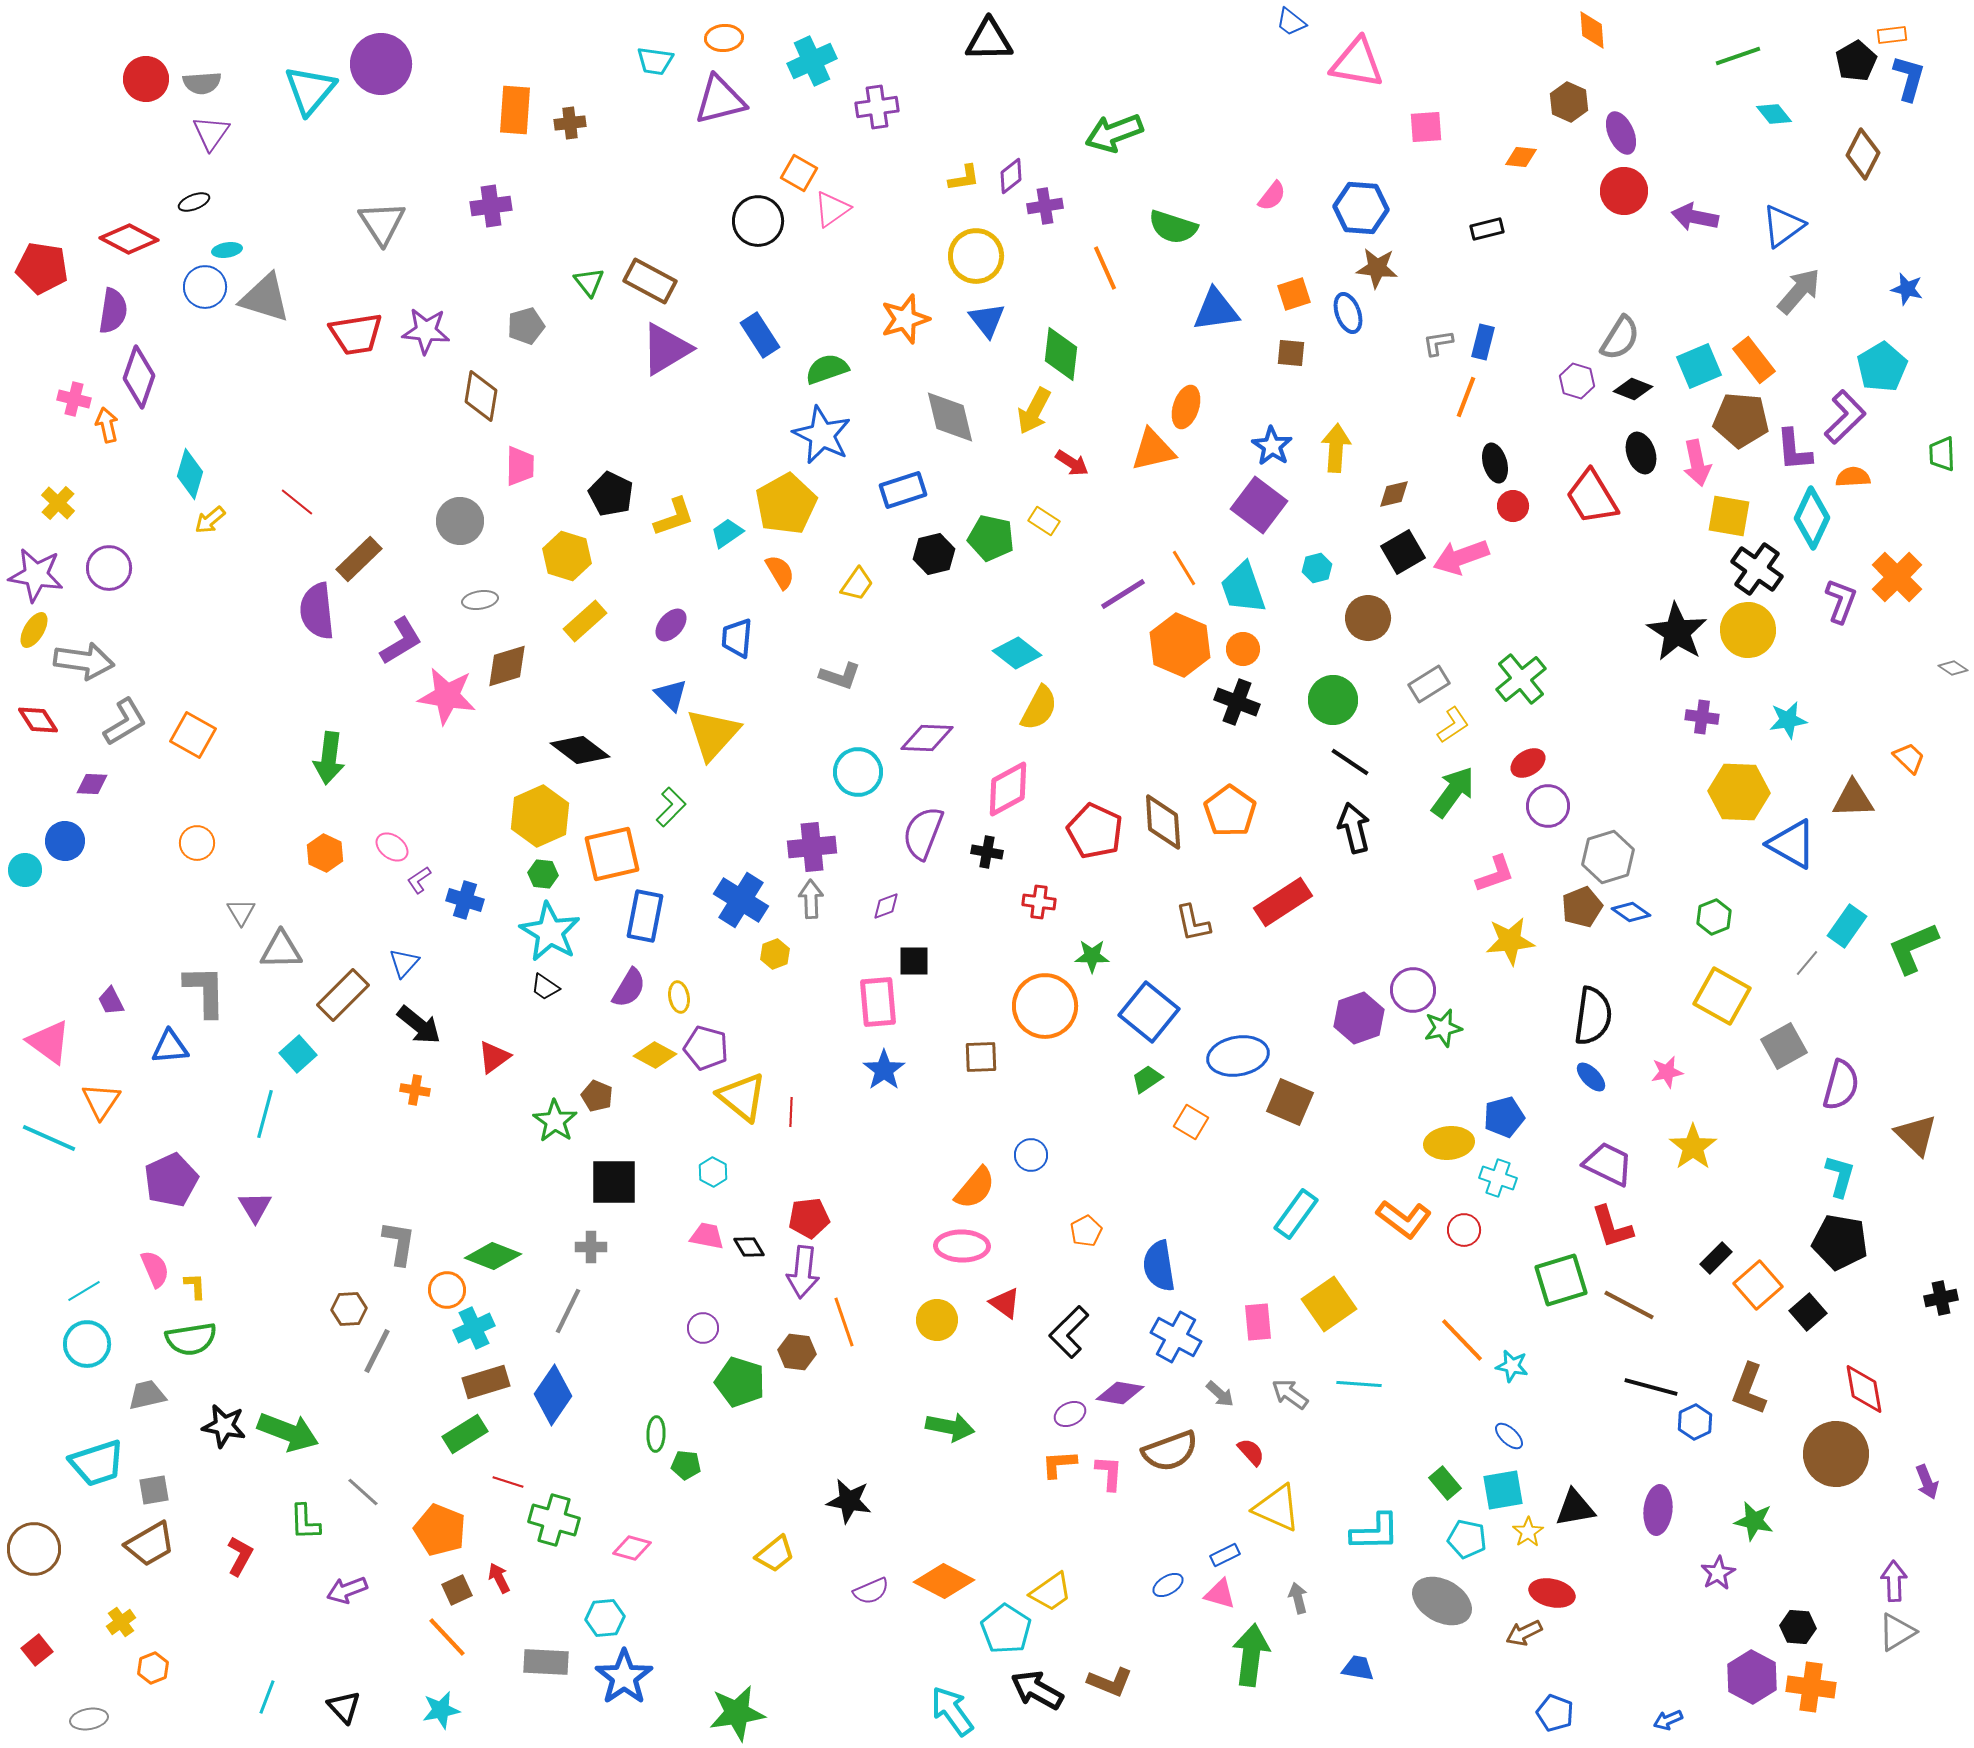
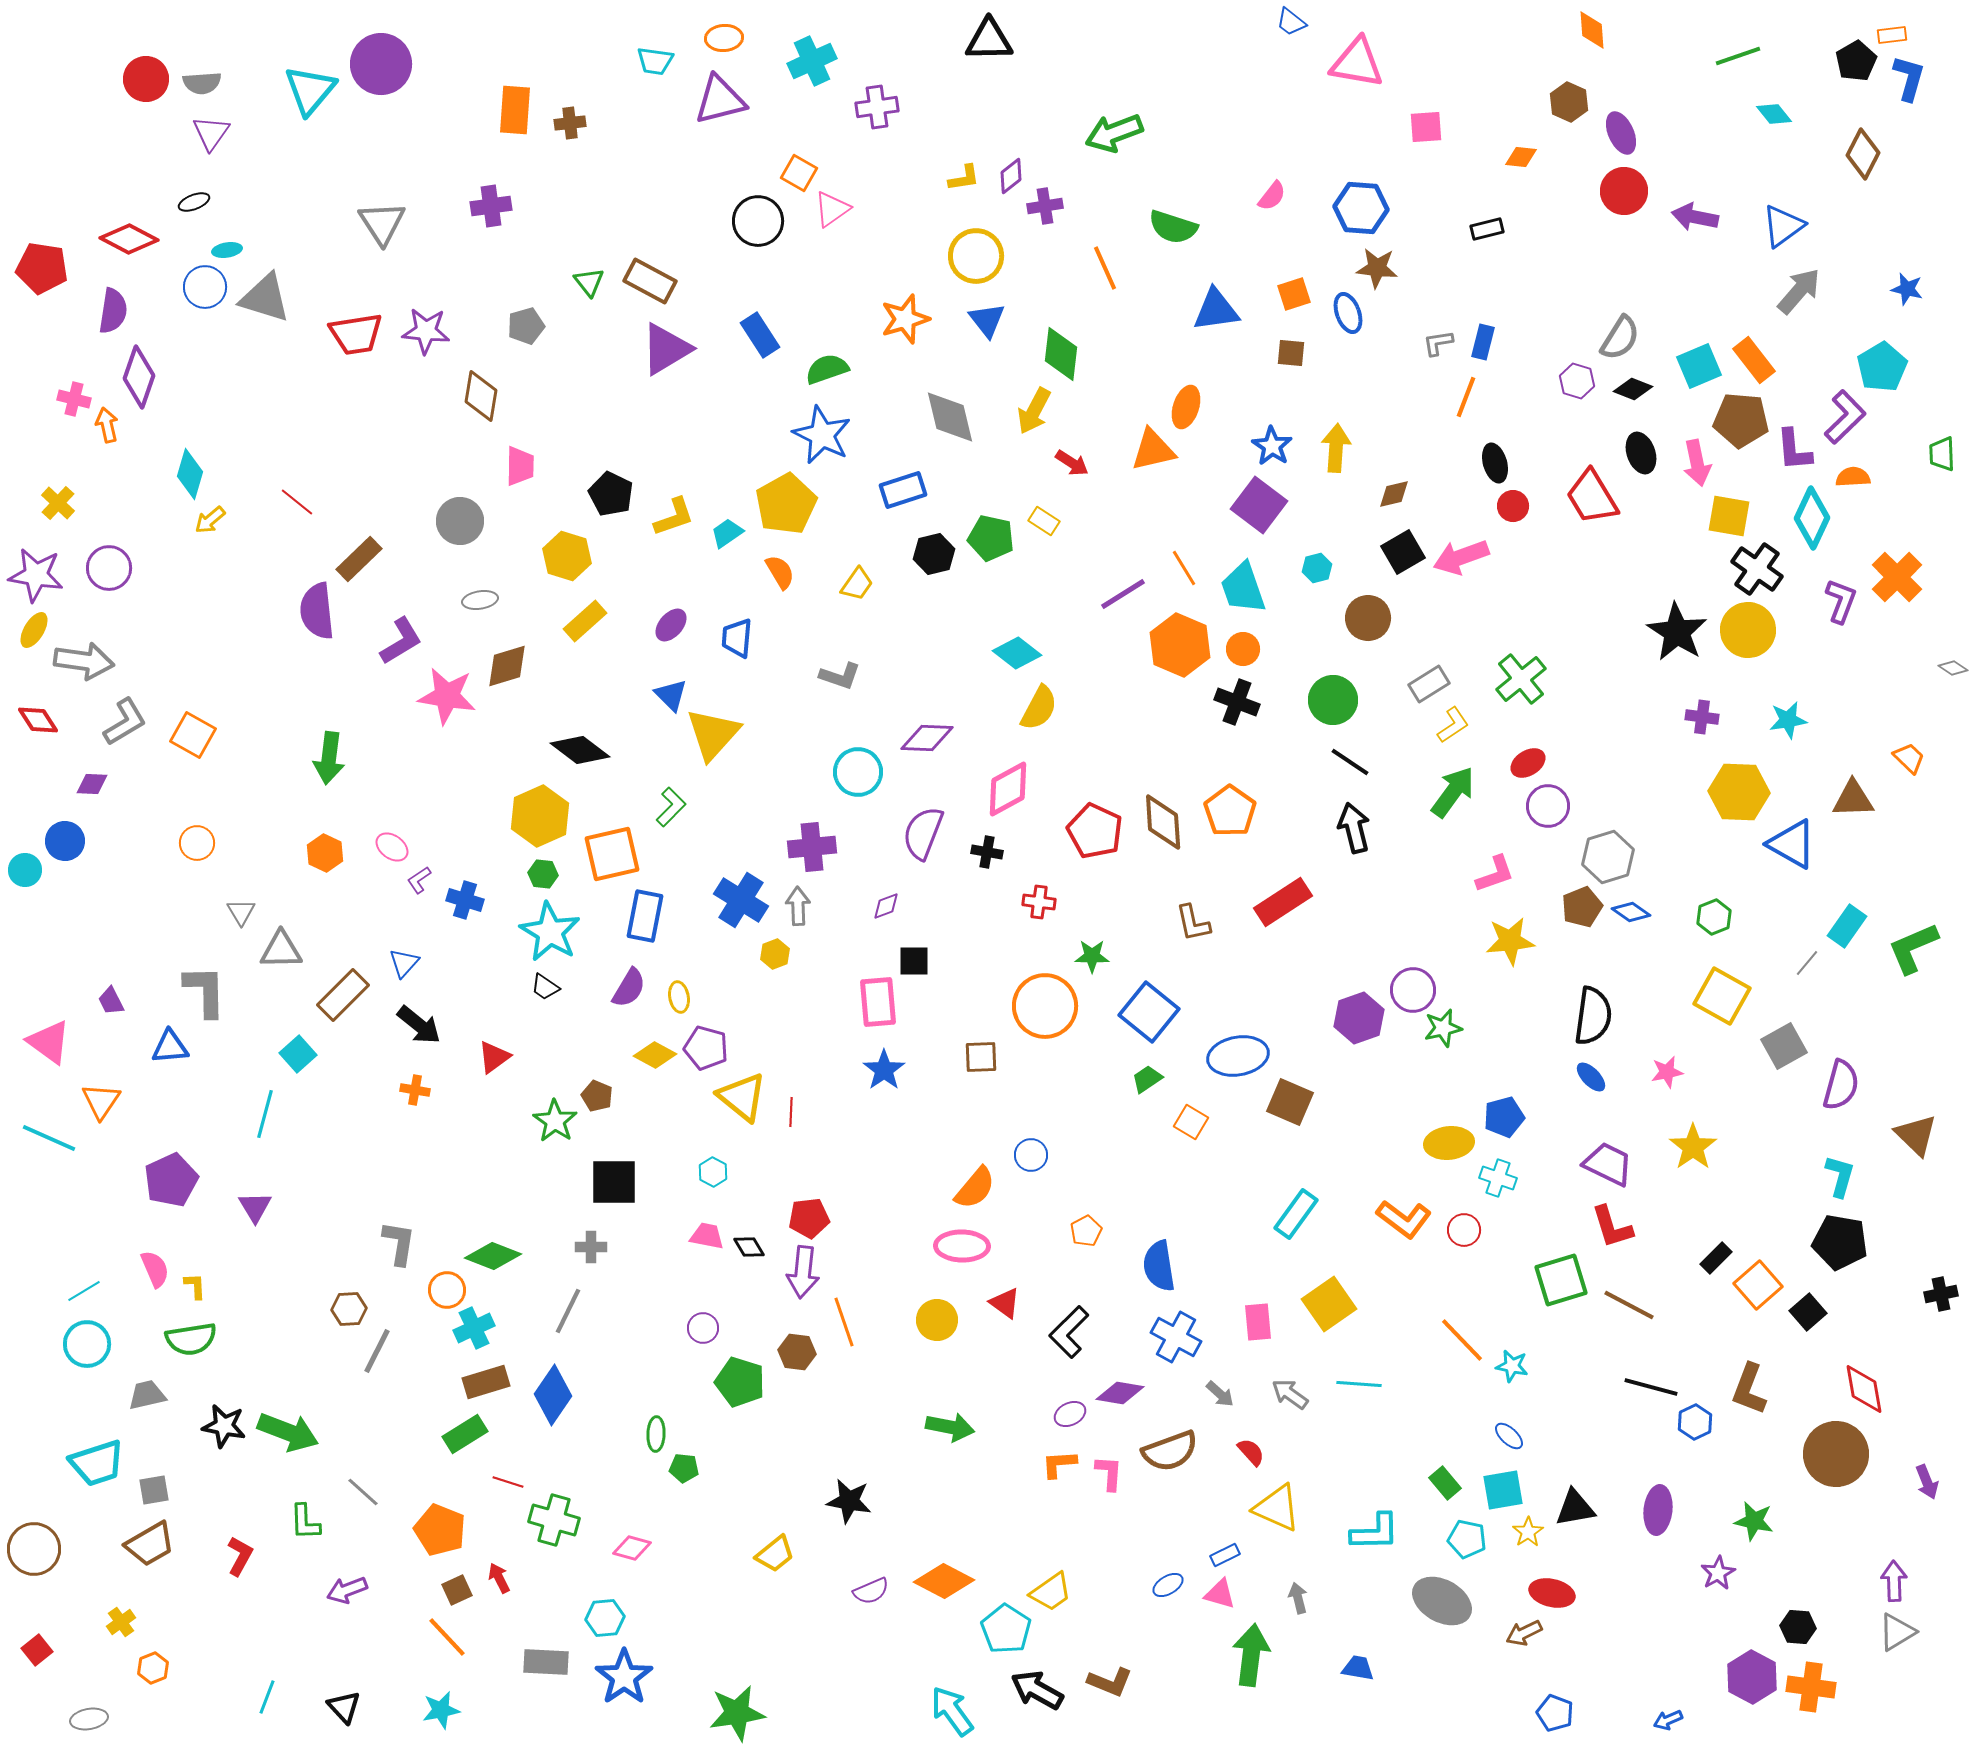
gray arrow at (811, 899): moved 13 px left, 7 px down
black cross at (1941, 1298): moved 4 px up
green pentagon at (686, 1465): moved 2 px left, 3 px down
